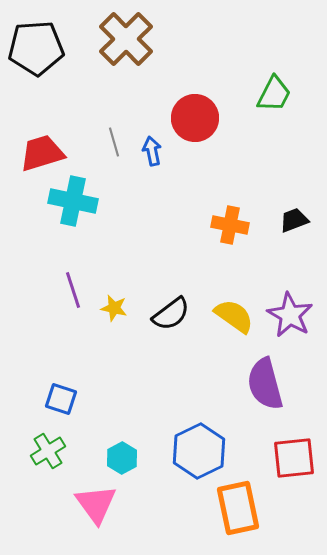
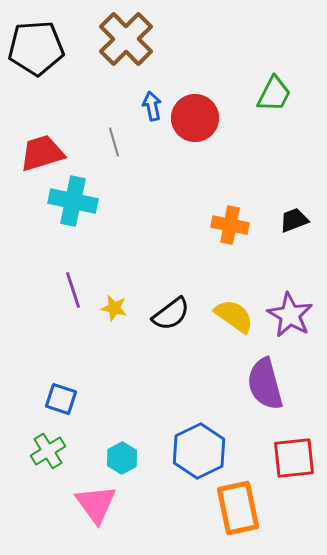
blue arrow: moved 45 px up
